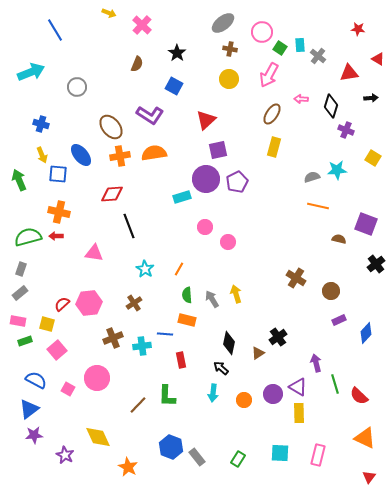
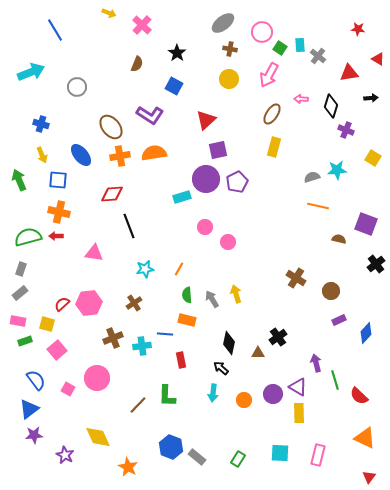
blue square at (58, 174): moved 6 px down
cyan star at (145, 269): rotated 30 degrees clockwise
brown triangle at (258, 353): rotated 32 degrees clockwise
blue semicircle at (36, 380): rotated 25 degrees clockwise
green line at (335, 384): moved 4 px up
gray rectangle at (197, 457): rotated 12 degrees counterclockwise
